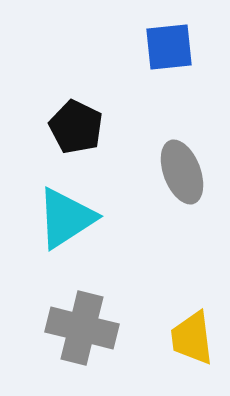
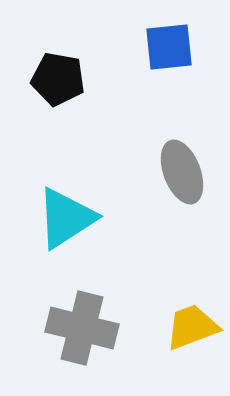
black pentagon: moved 18 px left, 48 px up; rotated 16 degrees counterclockwise
yellow trapezoid: moved 11 px up; rotated 76 degrees clockwise
